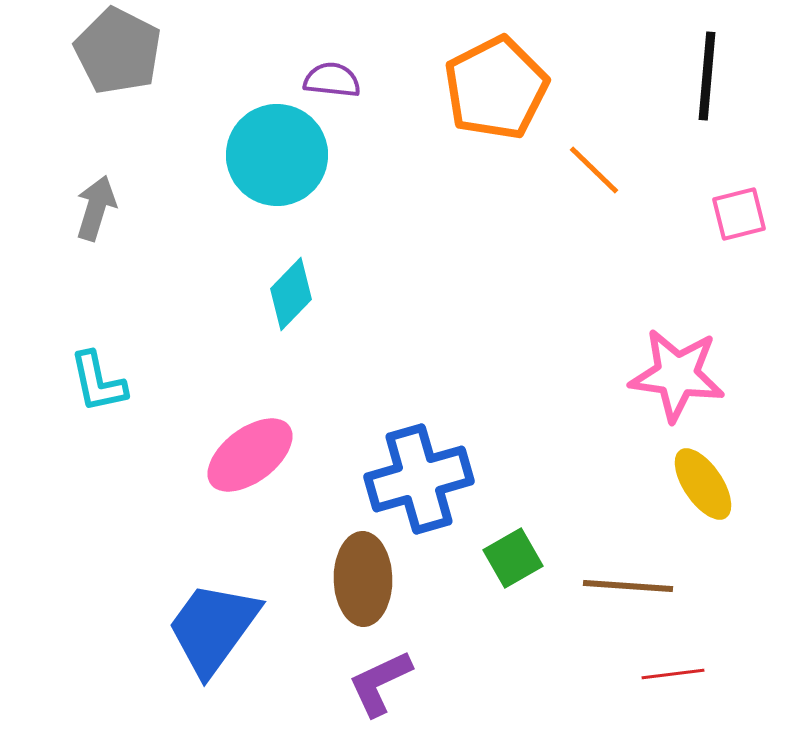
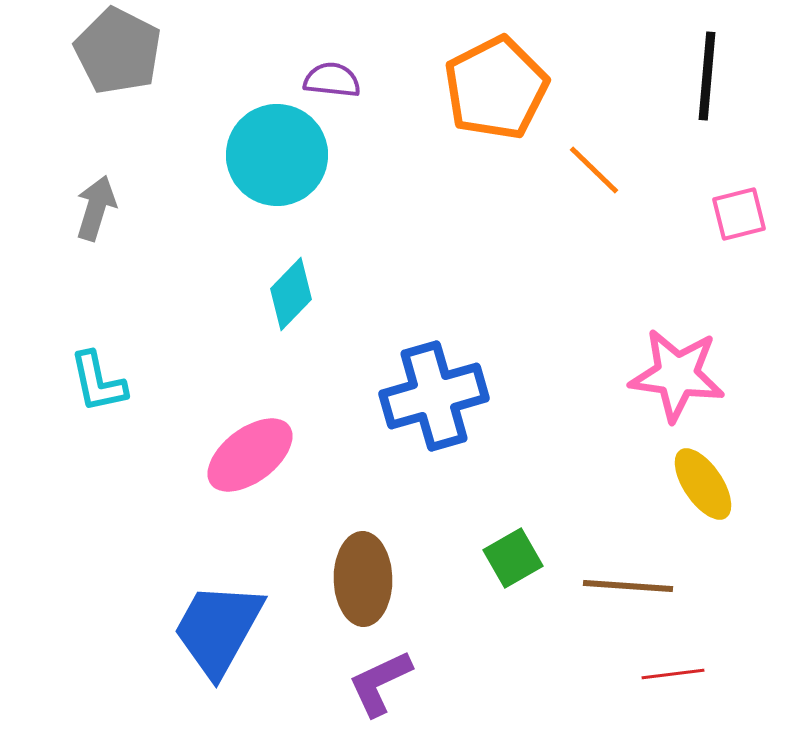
blue cross: moved 15 px right, 83 px up
blue trapezoid: moved 5 px right, 1 px down; rotated 7 degrees counterclockwise
